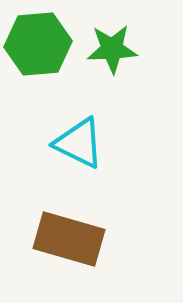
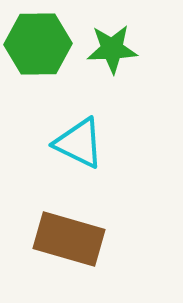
green hexagon: rotated 4 degrees clockwise
